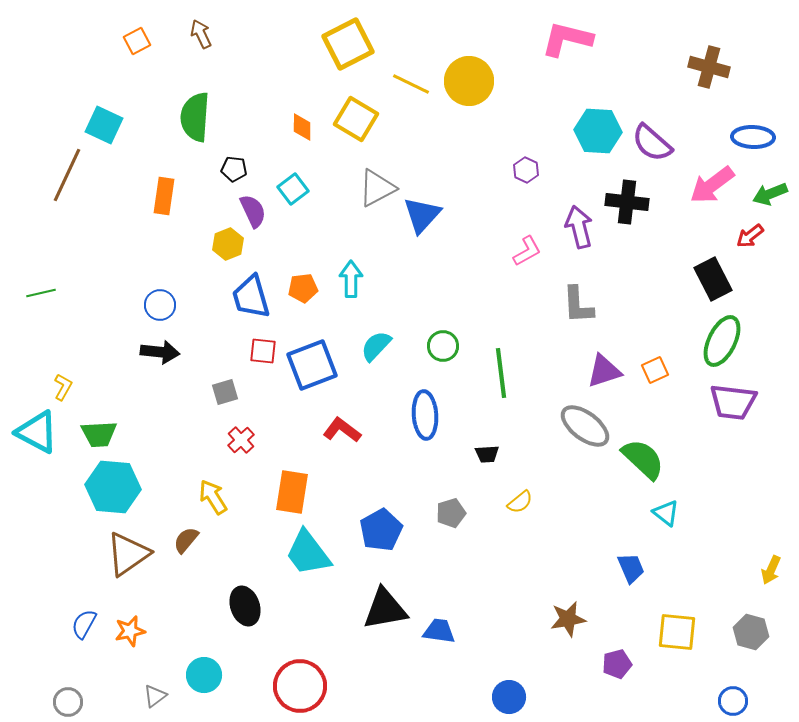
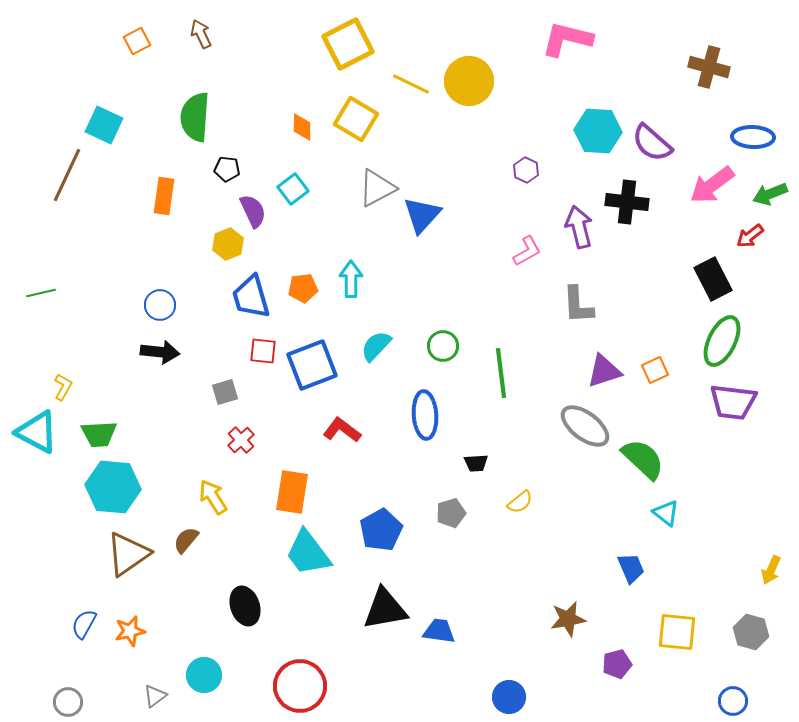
black pentagon at (234, 169): moved 7 px left
black trapezoid at (487, 454): moved 11 px left, 9 px down
